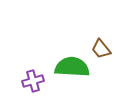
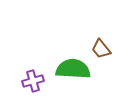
green semicircle: moved 1 px right, 2 px down
